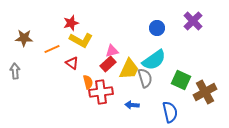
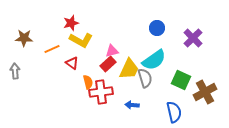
purple cross: moved 17 px down
blue semicircle: moved 4 px right
